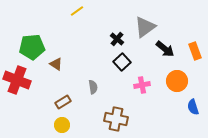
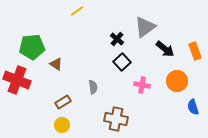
pink cross: rotated 21 degrees clockwise
